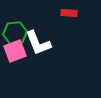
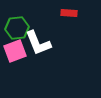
green hexagon: moved 2 px right, 5 px up
